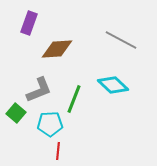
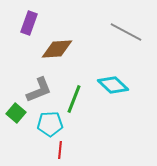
gray line: moved 5 px right, 8 px up
red line: moved 2 px right, 1 px up
